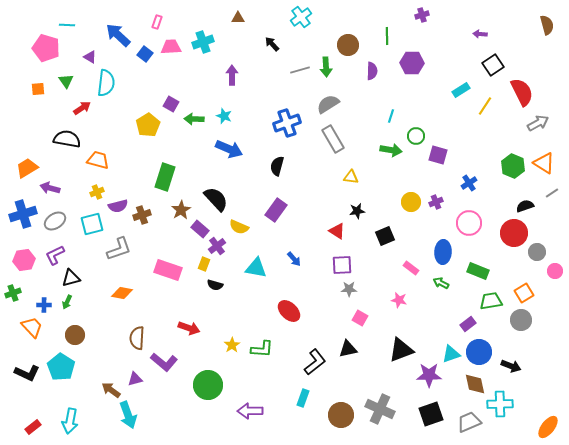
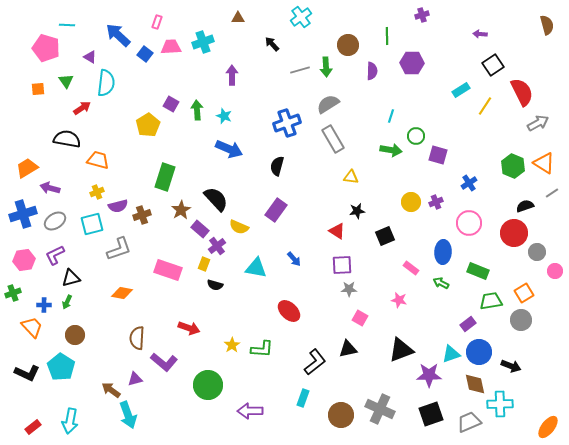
green arrow at (194, 119): moved 3 px right, 9 px up; rotated 84 degrees clockwise
